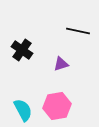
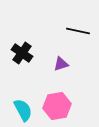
black cross: moved 3 px down
